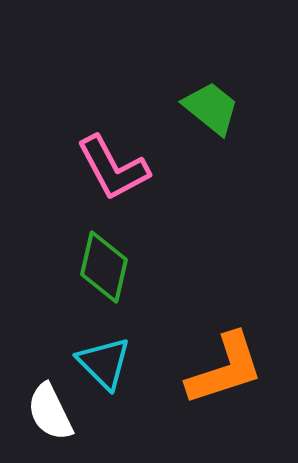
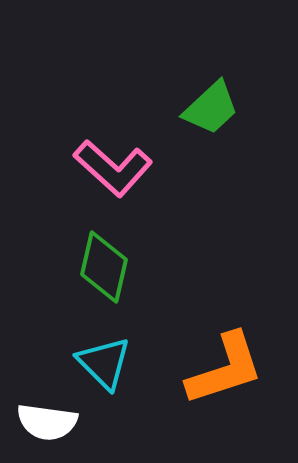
green trapezoid: rotated 98 degrees clockwise
pink L-shape: rotated 20 degrees counterclockwise
white semicircle: moved 3 px left, 10 px down; rotated 56 degrees counterclockwise
